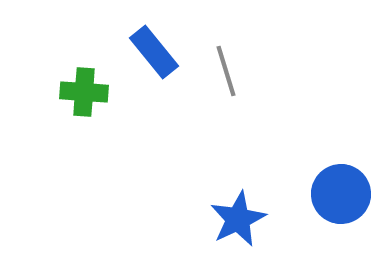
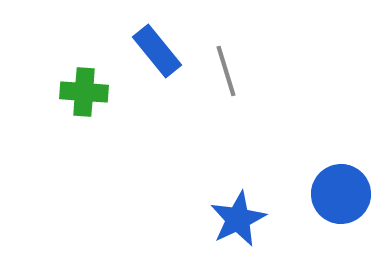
blue rectangle: moved 3 px right, 1 px up
